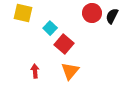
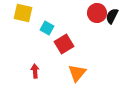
red circle: moved 5 px right
cyan square: moved 3 px left; rotated 16 degrees counterclockwise
red square: rotated 18 degrees clockwise
orange triangle: moved 7 px right, 2 px down
